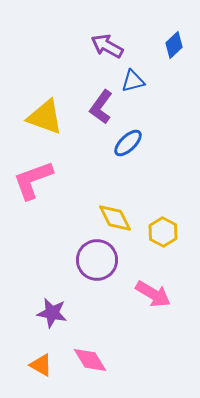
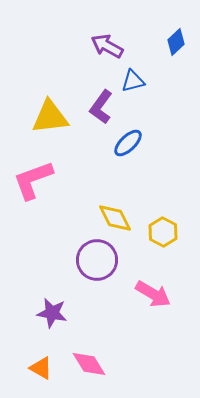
blue diamond: moved 2 px right, 3 px up
yellow triangle: moved 5 px right; rotated 27 degrees counterclockwise
pink diamond: moved 1 px left, 4 px down
orange triangle: moved 3 px down
